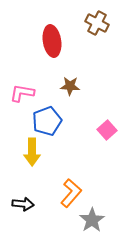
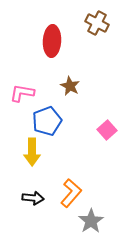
red ellipse: rotated 12 degrees clockwise
brown star: rotated 24 degrees clockwise
black arrow: moved 10 px right, 6 px up
gray star: moved 1 px left, 1 px down
